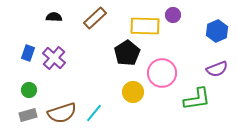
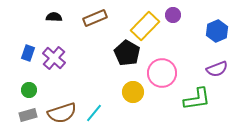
brown rectangle: rotated 20 degrees clockwise
yellow rectangle: rotated 48 degrees counterclockwise
black pentagon: rotated 10 degrees counterclockwise
